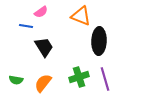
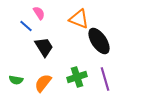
pink semicircle: moved 2 px left, 1 px down; rotated 88 degrees counterclockwise
orange triangle: moved 2 px left, 3 px down
blue line: rotated 32 degrees clockwise
black ellipse: rotated 36 degrees counterclockwise
green cross: moved 2 px left
